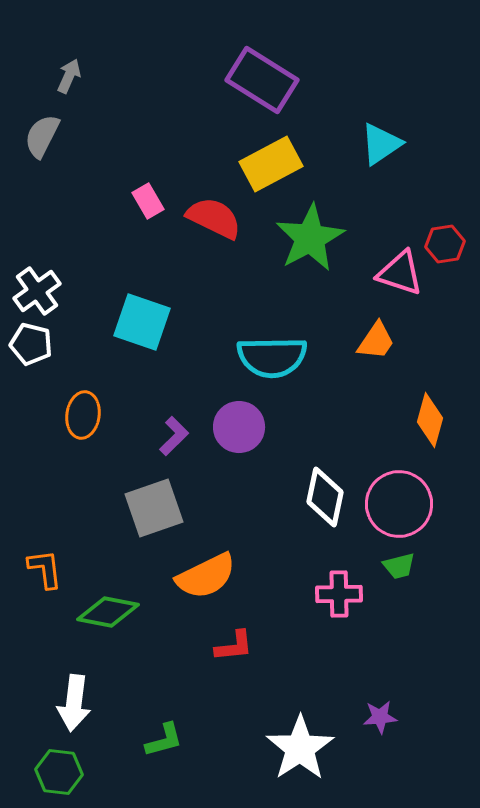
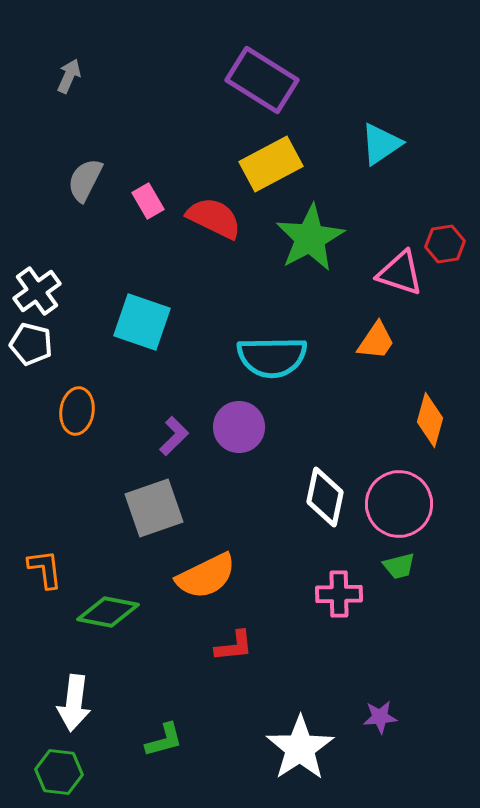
gray semicircle: moved 43 px right, 44 px down
orange ellipse: moved 6 px left, 4 px up
